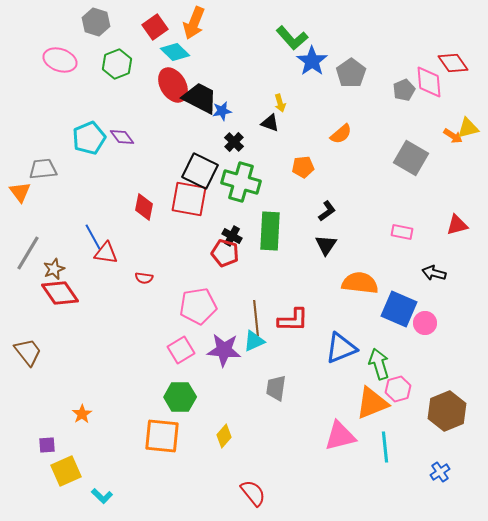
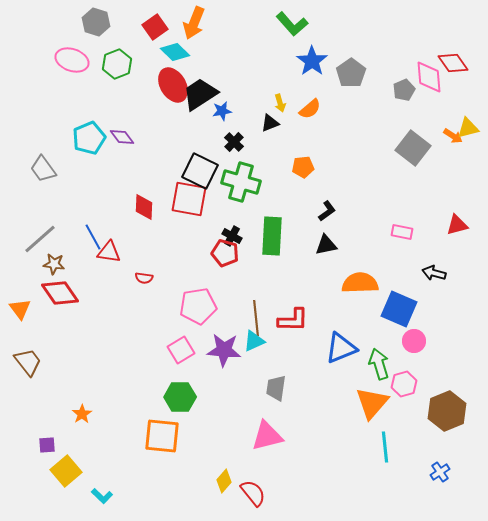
green L-shape at (292, 38): moved 14 px up
pink ellipse at (60, 60): moved 12 px right
pink diamond at (429, 82): moved 5 px up
black trapezoid at (200, 98): moved 4 px up; rotated 60 degrees counterclockwise
black triangle at (270, 123): rotated 42 degrees counterclockwise
orange semicircle at (341, 134): moved 31 px left, 25 px up
gray square at (411, 158): moved 2 px right, 10 px up; rotated 8 degrees clockwise
gray trapezoid at (43, 169): rotated 120 degrees counterclockwise
orange triangle at (20, 192): moved 117 px down
red diamond at (144, 207): rotated 8 degrees counterclockwise
green rectangle at (270, 231): moved 2 px right, 5 px down
black triangle at (326, 245): rotated 45 degrees clockwise
gray line at (28, 253): moved 12 px right, 14 px up; rotated 18 degrees clockwise
red triangle at (106, 253): moved 3 px right, 1 px up
brown star at (54, 269): moved 5 px up; rotated 30 degrees clockwise
orange semicircle at (360, 283): rotated 9 degrees counterclockwise
pink circle at (425, 323): moved 11 px left, 18 px down
brown trapezoid at (28, 352): moved 10 px down
pink hexagon at (398, 389): moved 6 px right, 5 px up
orange triangle at (372, 403): rotated 27 degrees counterclockwise
yellow diamond at (224, 436): moved 45 px down
pink triangle at (340, 436): moved 73 px left
yellow square at (66, 471): rotated 16 degrees counterclockwise
